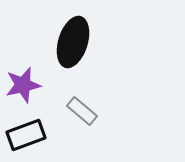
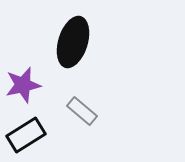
black rectangle: rotated 12 degrees counterclockwise
